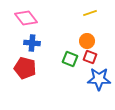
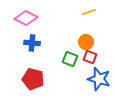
yellow line: moved 1 px left, 1 px up
pink diamond: rotated 25 degrees counterclockwise
orange circle: moved 1 px left, 1 px down
red pentagon: moved 8 px right, 11 px down
blue star: rotated 15 degrees clockwise
